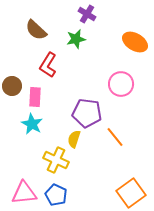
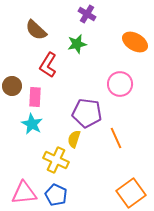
green star: moved 1 px right, 5 px down
pink circle: moved 1 px left
orange line: moved 1 px right, 1 px down; rotated 15 degrees clockwise
